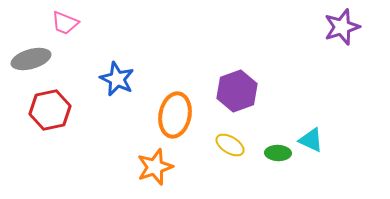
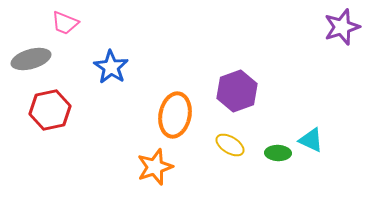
blue star: moved 6 px left, 12 px up; rotated 8 degrees clockwise
